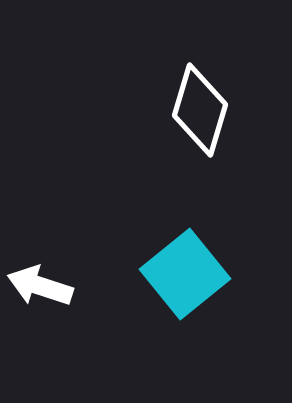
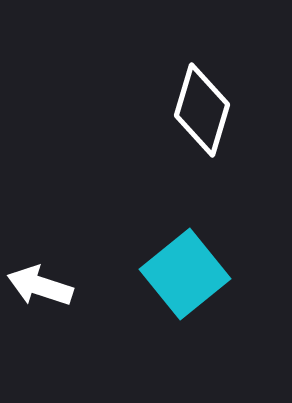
white diamond: moved 2 px right
